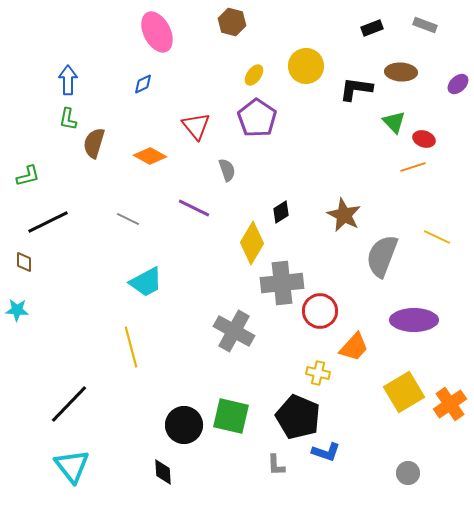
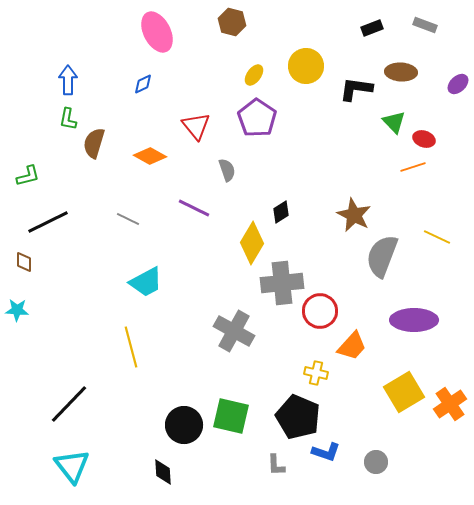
brown star at (344, 215): moved 10 px right
orange trapezoid at (354, 347): moved 2 px left, 1 px up
yellow cross at (318, 373): moved 2 px left
gray circle at (408, 473): moved 32 px left, 11 px up
